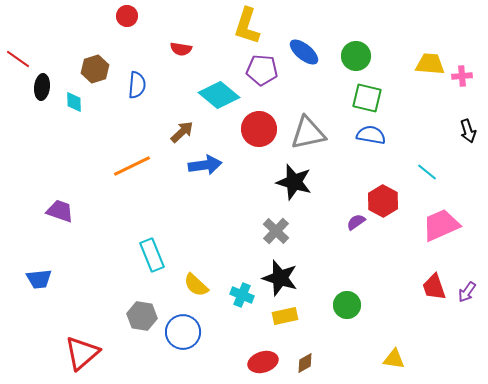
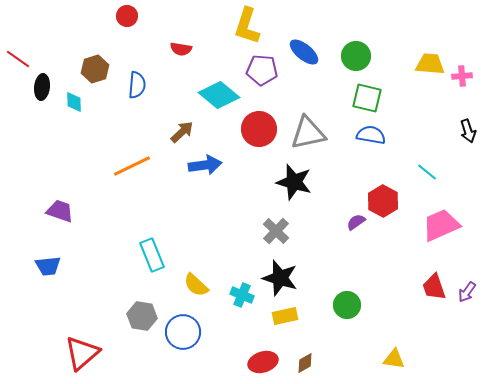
blue trapezoid at (39, 279): moved 9 px right, 13 px up
